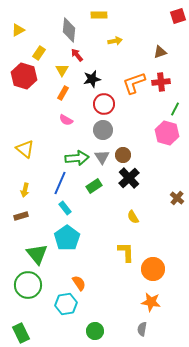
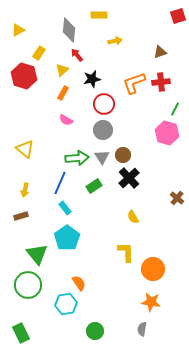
yellow triangle at (62, 70): rotated 16 degrees clockwise
